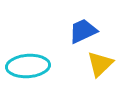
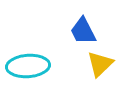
blue trapezoid: rotated 92 degrees counterclockwise
